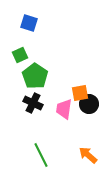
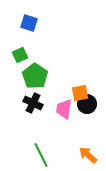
black circle: moved 2 px left
